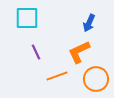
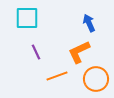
blue arrow: rotated 132 degrees clockwise
